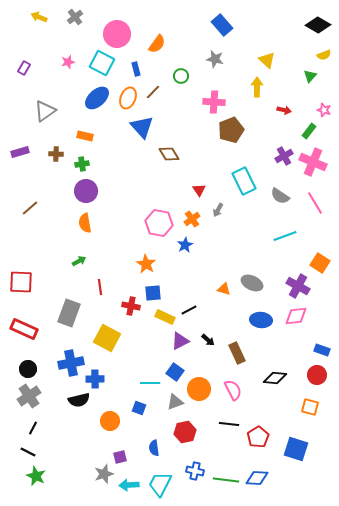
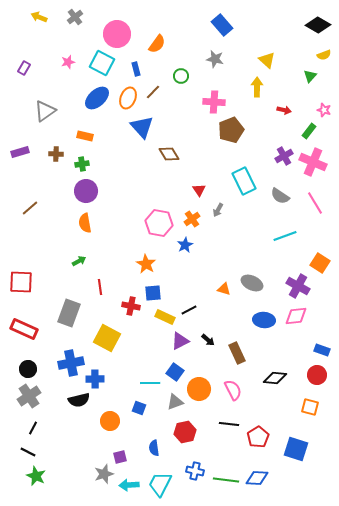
blue ellipse at (261, 320): moved 3 px right
